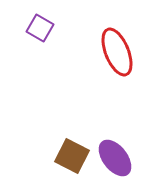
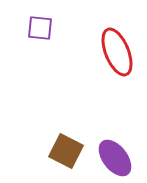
purple square: rotated 24 degrees counterclockwise
brown square: moved 6 px left, 5 px up
